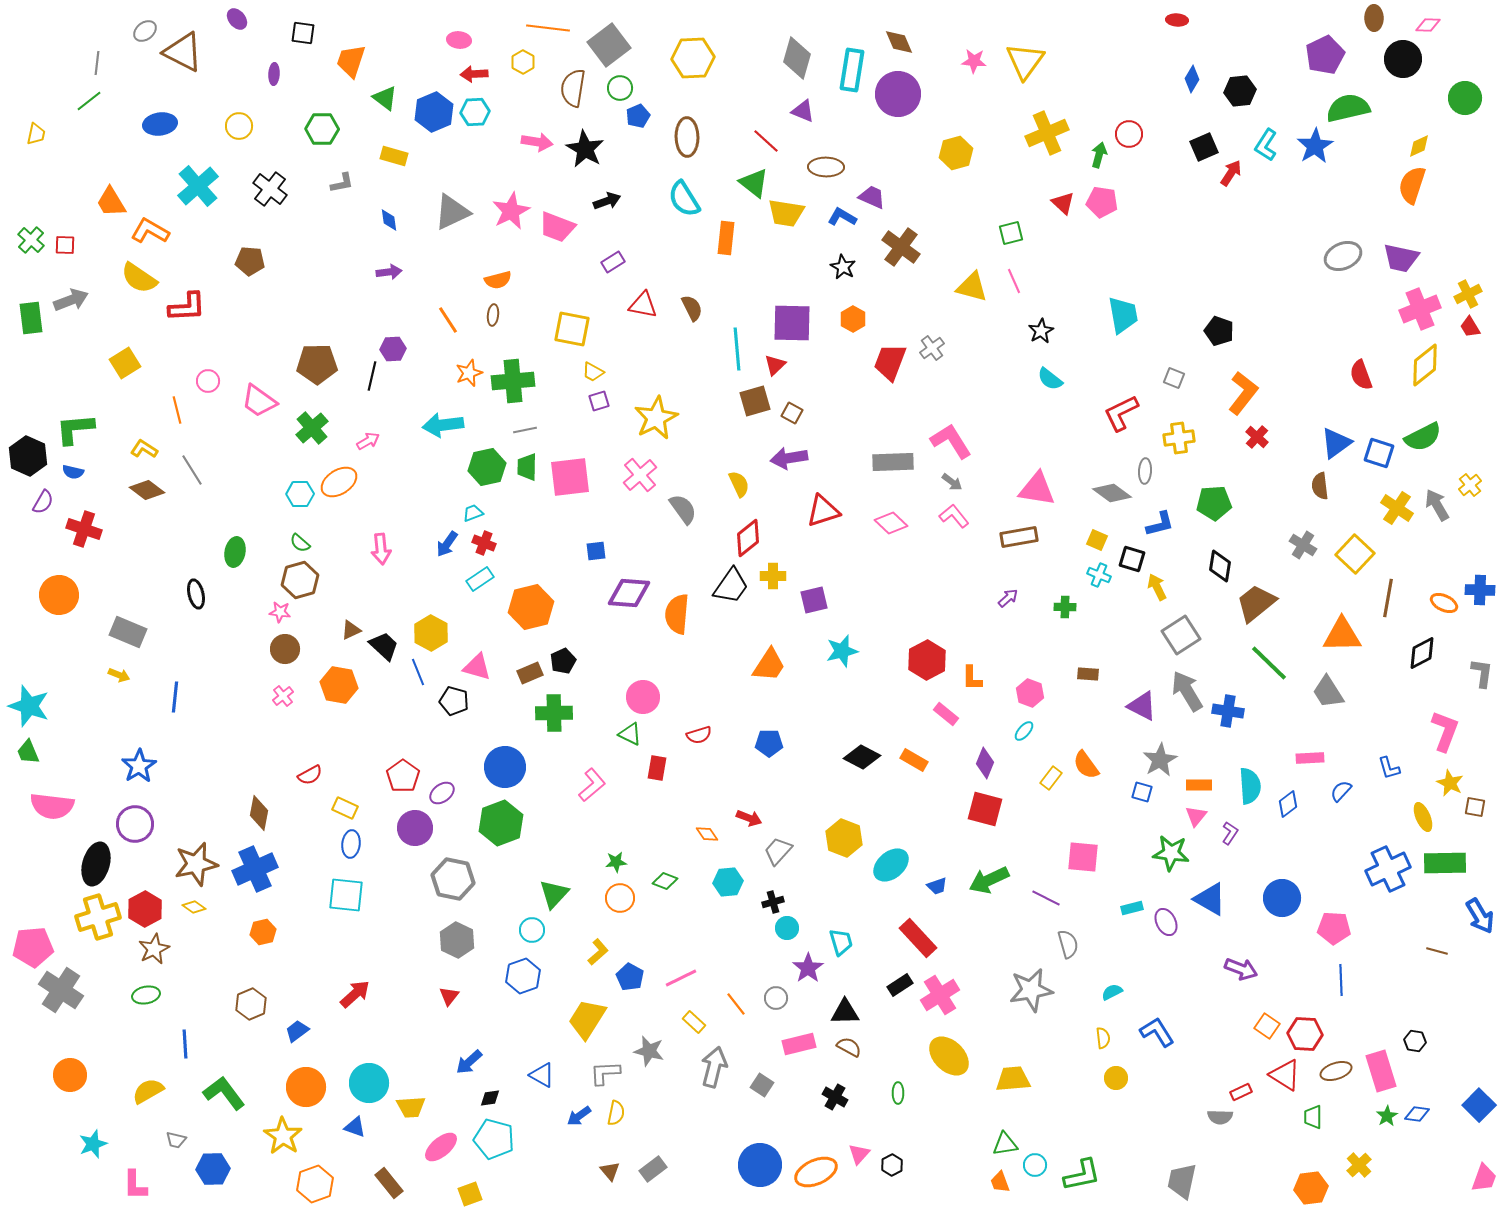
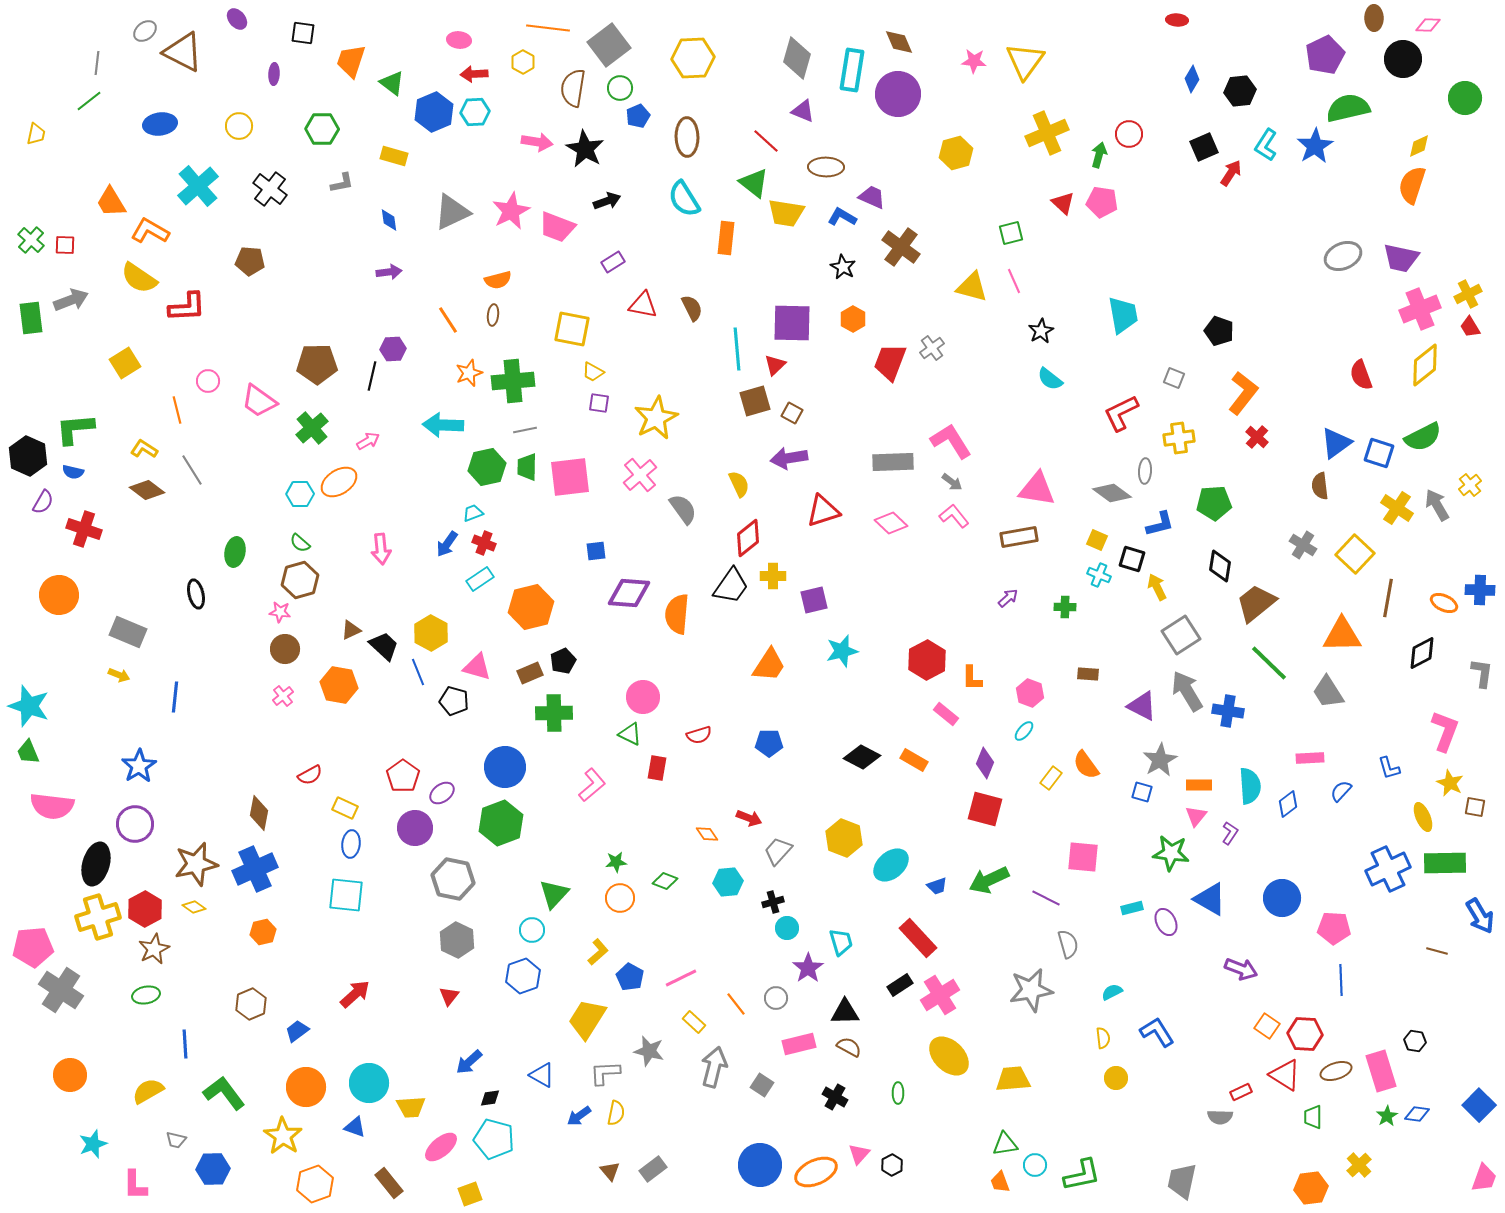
green triangle at (385, 98): moved 7 px right, 15 px up
purple square at (599, 401): moved 2 px down; rotated 25 degrees clockwise
cyan arrow at (443, 425): rotated 9 degrees clockwise
